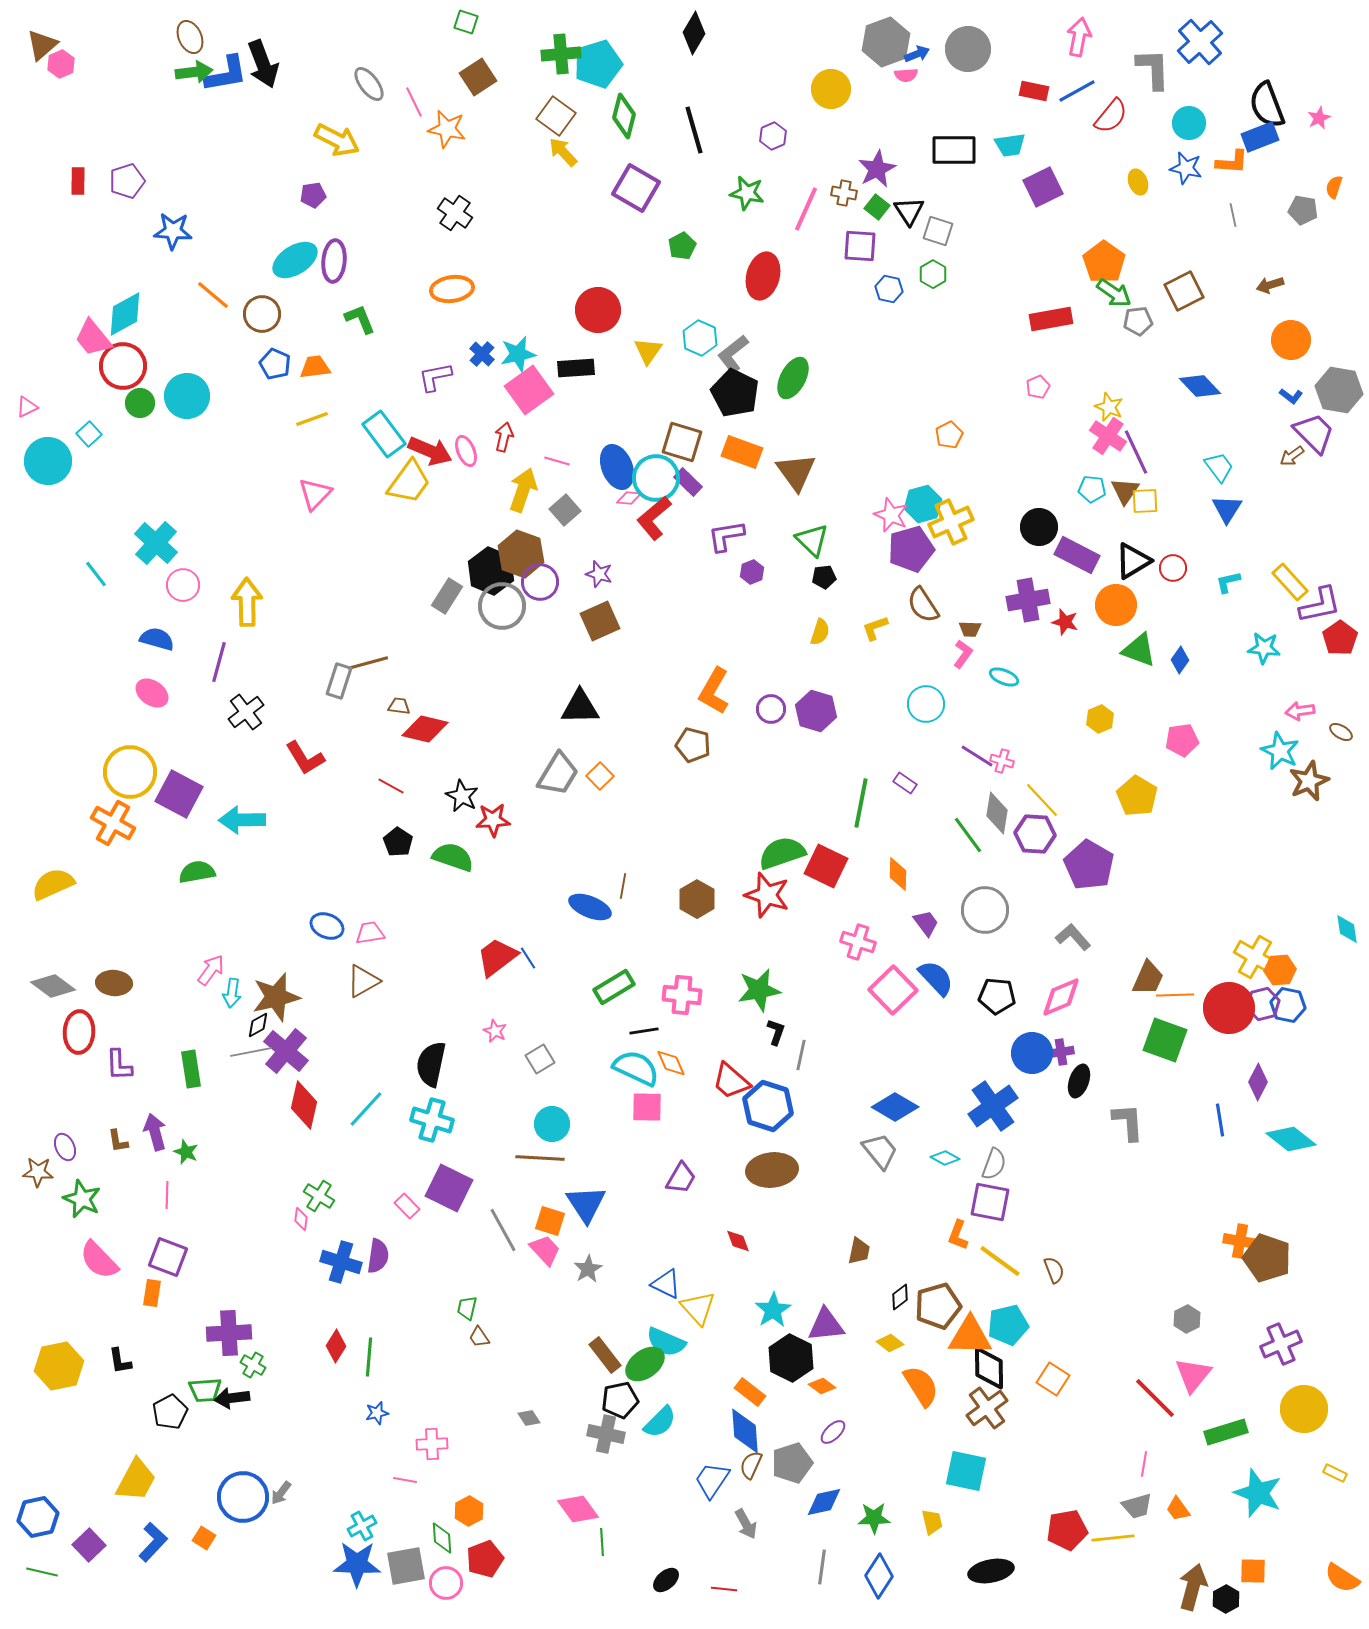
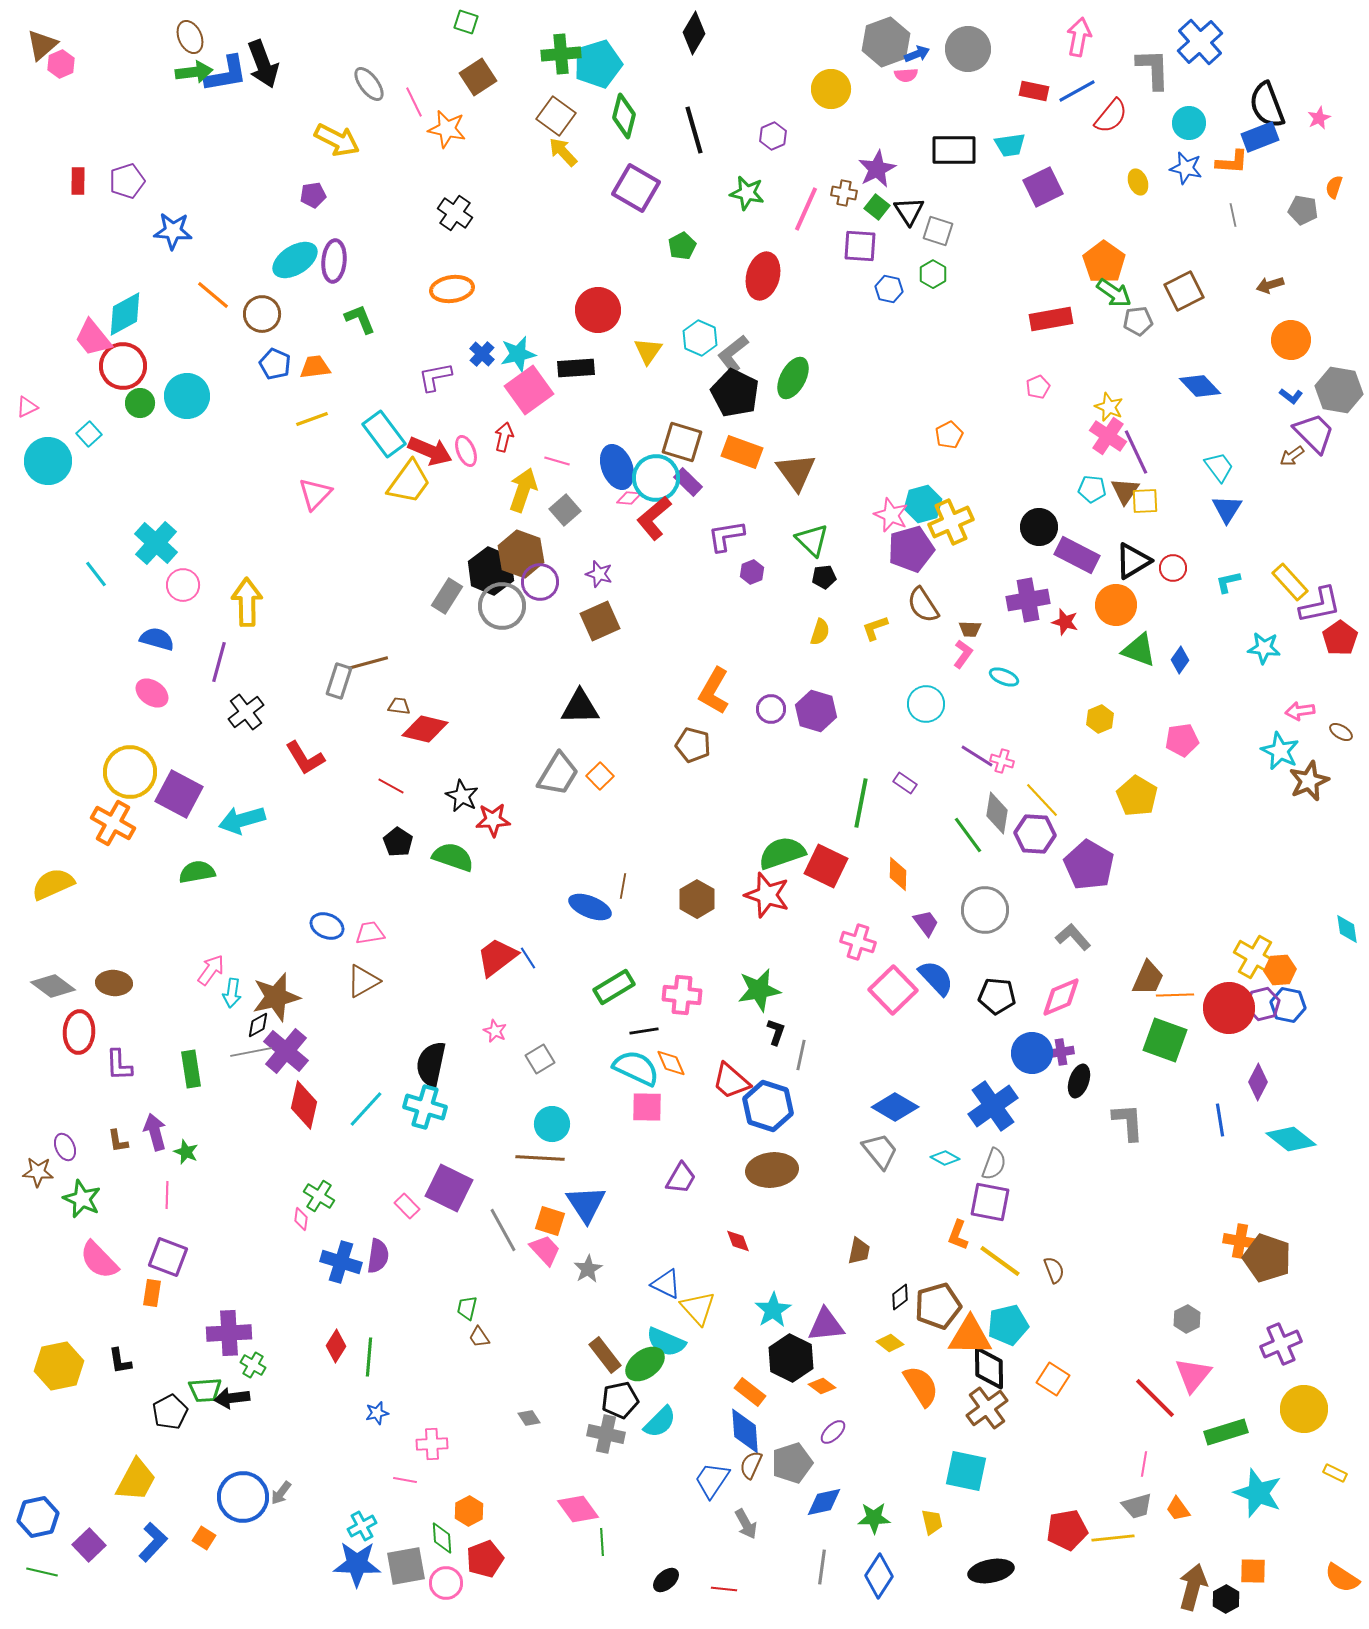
cyan arrow at (242, 820): rotated 15 degrees counterclockwise
cyan cross at (432, 1120): moved 7 px left, 13 px up
